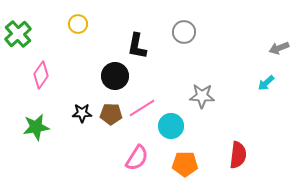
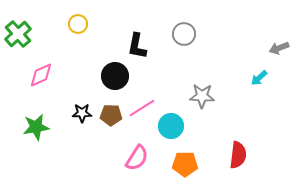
gray circle: moved 2 px down
pink diamond: rotated 32 degrees clockwise
cyan arrow: moved 7 px left, 5 px up
brown pentagon: moved 1 px down
